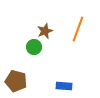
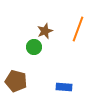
blue rectangle: moved 1 px down
